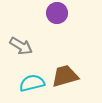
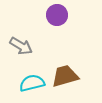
purple circle: moved 2 px down
